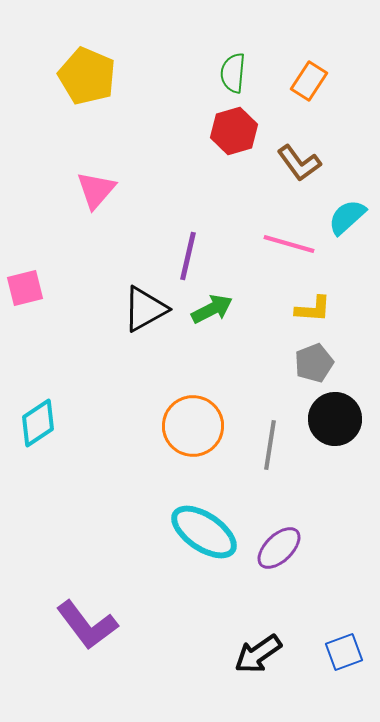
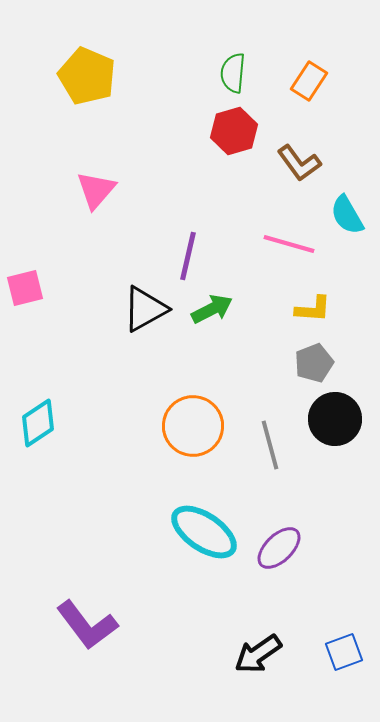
cyan semicircle: moved 2 px up; rotated 78 degrees counterclockwise
gray line: rotated 24 degrees counterclockwise
